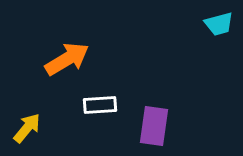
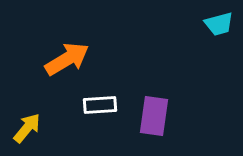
purple rectangle: moved 10 px up
